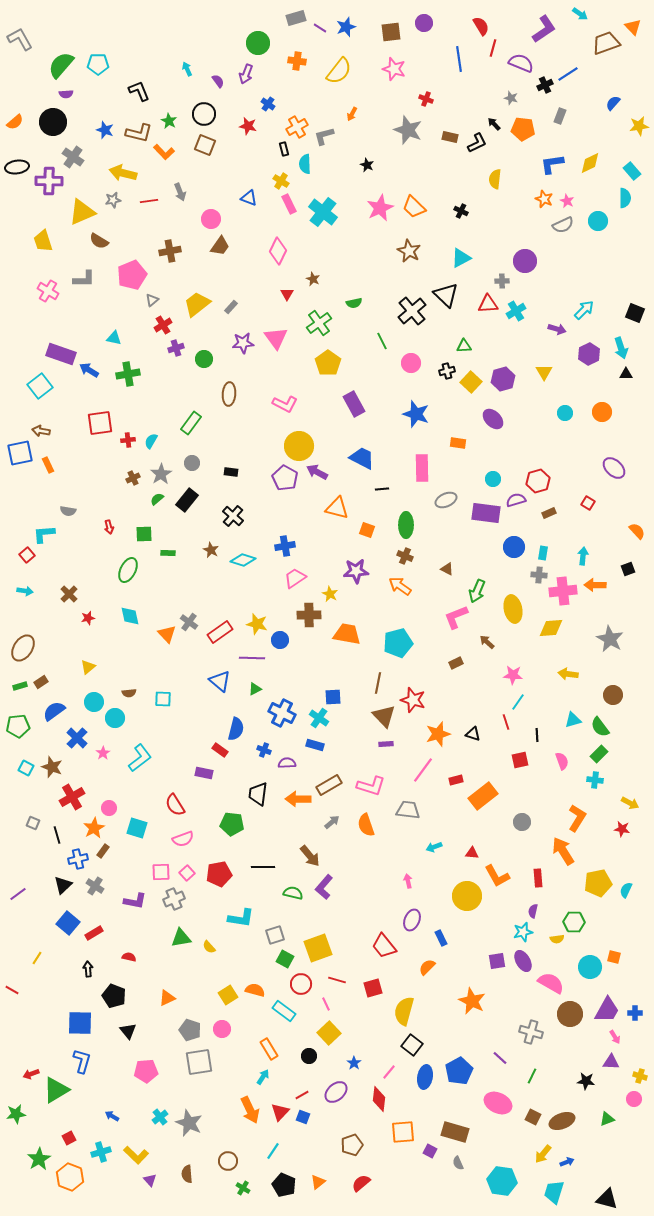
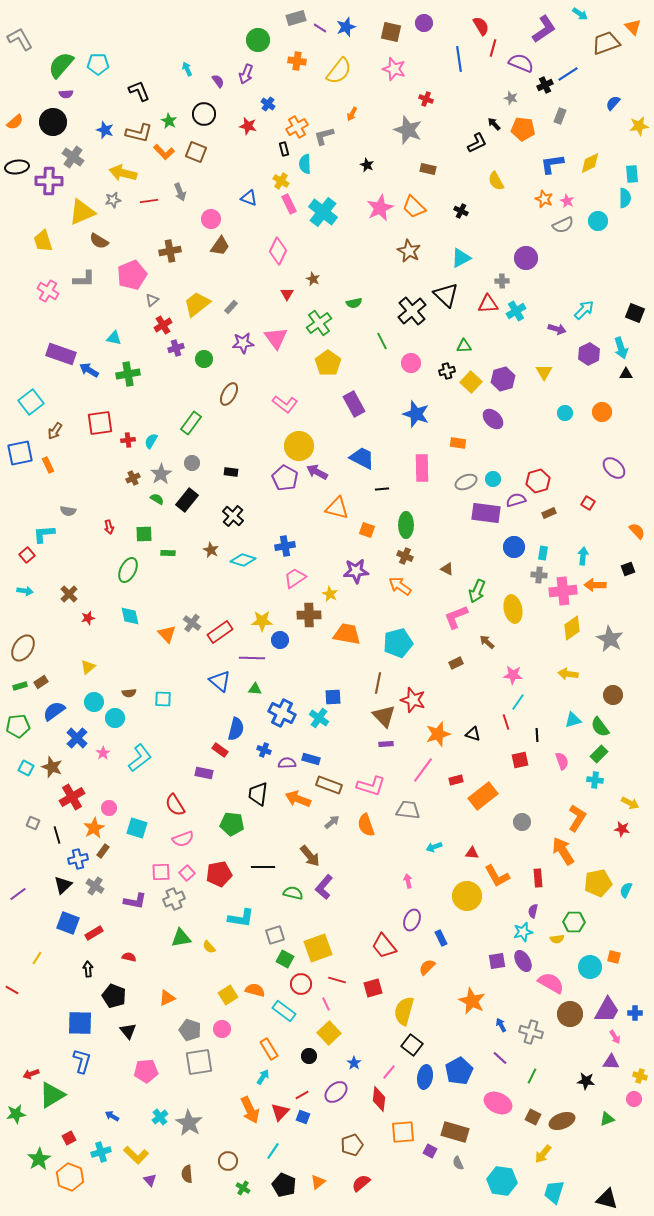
brown square at (391, 32): rotated 20 degrees clockwise
green circle at (258, 43): moved 3 px up
brown rectangle at (450, 137): moved 22 px left, 32 px down
brown square at (205, 145): moved 9 px left, 7 px down
cyan rectangle at (632, 171): moved 3 px down; rotated 36 degrees clockwise
yellow semicircle at (495, 179): moved 1 px right, 2 px down; rotated 36 degrees counterclockwise
purple circle at (525, 261): moved 1 px right, 3 px up
cyan square at (40, 386): moved 9 px left, 16 px down
brown ellipse at (229, 394): rotated 25 degrees clockwise
pink L-shape at (285, 404): rotated 10 degrees clockwise
brown arrow at (41, 431): moved 14 px right; rotated 66 degrees counterclockwise
green semicircle at (157, 499): rotated 72 degrees clockwise
gray ellipse at (446, 500): moved 20 px right, 18 px up
gray cross at (189, 622): moved 3 px right, 1 px down
yellow star at (257, 624): moved 5 px right, 3 px up; rotated 15 degrees counterclockwise
yellow diamond at (551, 628): moved 21 px right; rotated 30 degrees counterclockwise
green triangle at (255, 689): rotated 32 degrees clockwise
blue rectangle at (315, 745): moved 4 px left, 14 px down
brown rectangle at (329, 785): rotated 50 degrees clockwise
orange arrow at (298, 799): rotated 20 degrees clockwise
blue square at (68, 923): rotated 20 degrees counterclockwise
green triangle at (56, 1090): moved 4 px left, 5 px down
gray star at (189, 1123): rotated 8 degrees clockwise
blue arrow at (567, 1162): moved 66 px left, 137 px up; rotated 96 degrees counterclockwise
